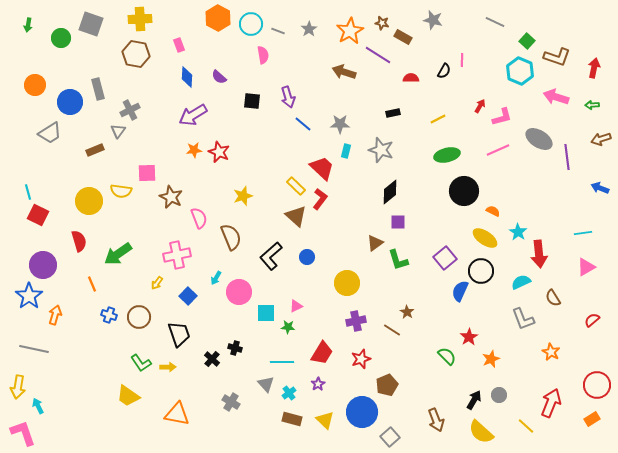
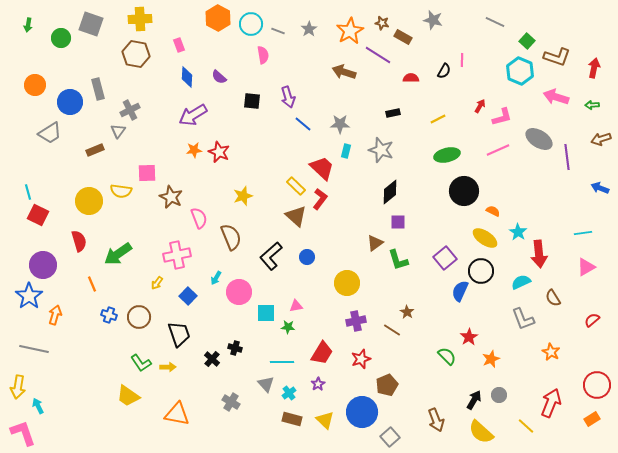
pink triangle at (296, 306): rotated 16 degrees clockwise
